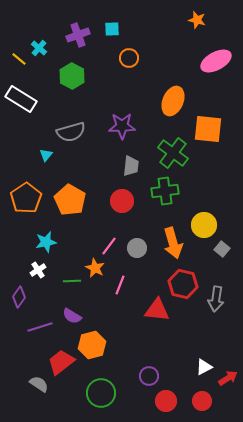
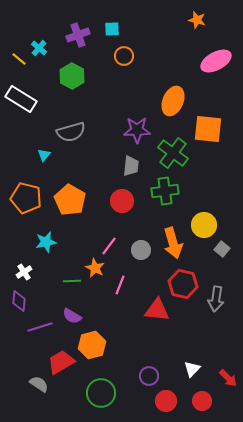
orange circle at (129, 58): moved 5 px left, 2 px up
purple star at (122, 126): moved 15 px right, 4 px down
cyan triangle at (46, 155): moved 2 px left
orange pentagon at (26, 198): rotated 24 degrees counterclockwise
gray circle at (137, 248): moved 4 px right, 2 px down
white cross at (38, 270): moved 14 px left, 2 px down
purple diamond at (19, 297): moved 4 px down; rotated 30 degrees counterclockwise
red trapezoid at (61, 362): rotated 8 degrees clockwise
white triangle at (204, 367): moved 12 px left, 2 px down; rotated 18 degrees counterclockwise
red arrow at (228, 378): rotated 78 degrees clockwise
